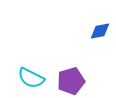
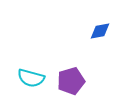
cyan semicircle: rotated 12 degrees counterclockwise
